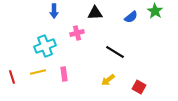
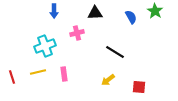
blue semicircle: rotated 80 degrees counterclockwise
red square: rotated 24 degrees counterclockwise
